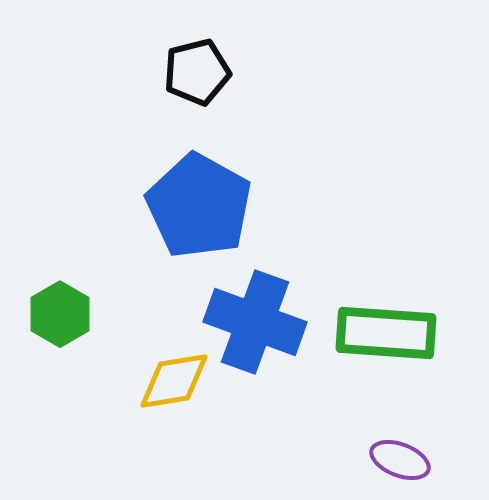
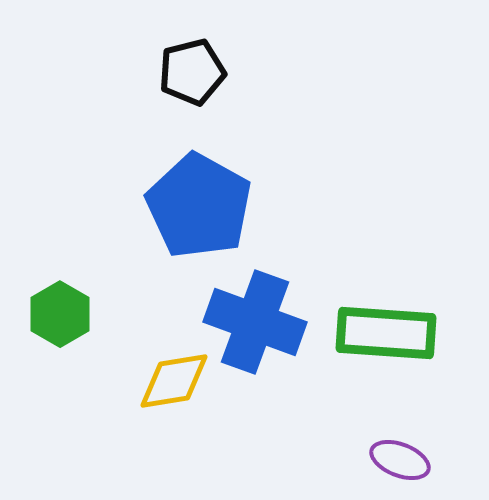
black pentagon: moved 5 px left
